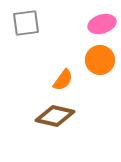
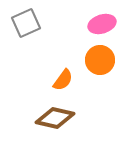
gray square: rotated 16 degrees counterclockwise
brown diamond: moved 2 px down
